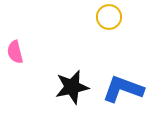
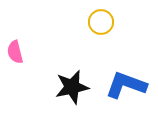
yellow circle: moved 8 px left, 5 px down
blue L-shape: moved 3 px right, 4 px up
